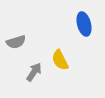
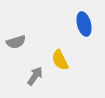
gray arrow: moved 1 px right, 4 px down
